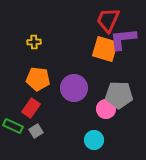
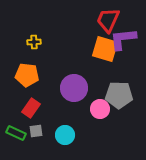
orange pentagon: moved 11 px left, 4 px up
pink circle: moved 6 px left
green rectangle: moved 3 px right, 7 px down
gray square: rotated 24 degrees clockwise
cyan circle: moved 29 px left, 5 px up
